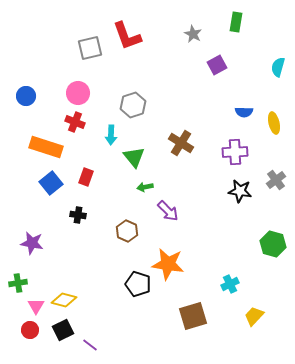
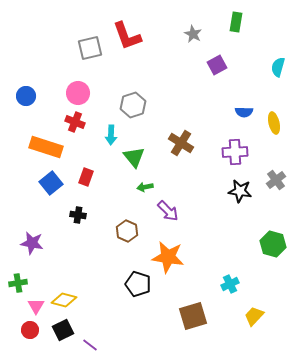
orange star: moved 7 px up
